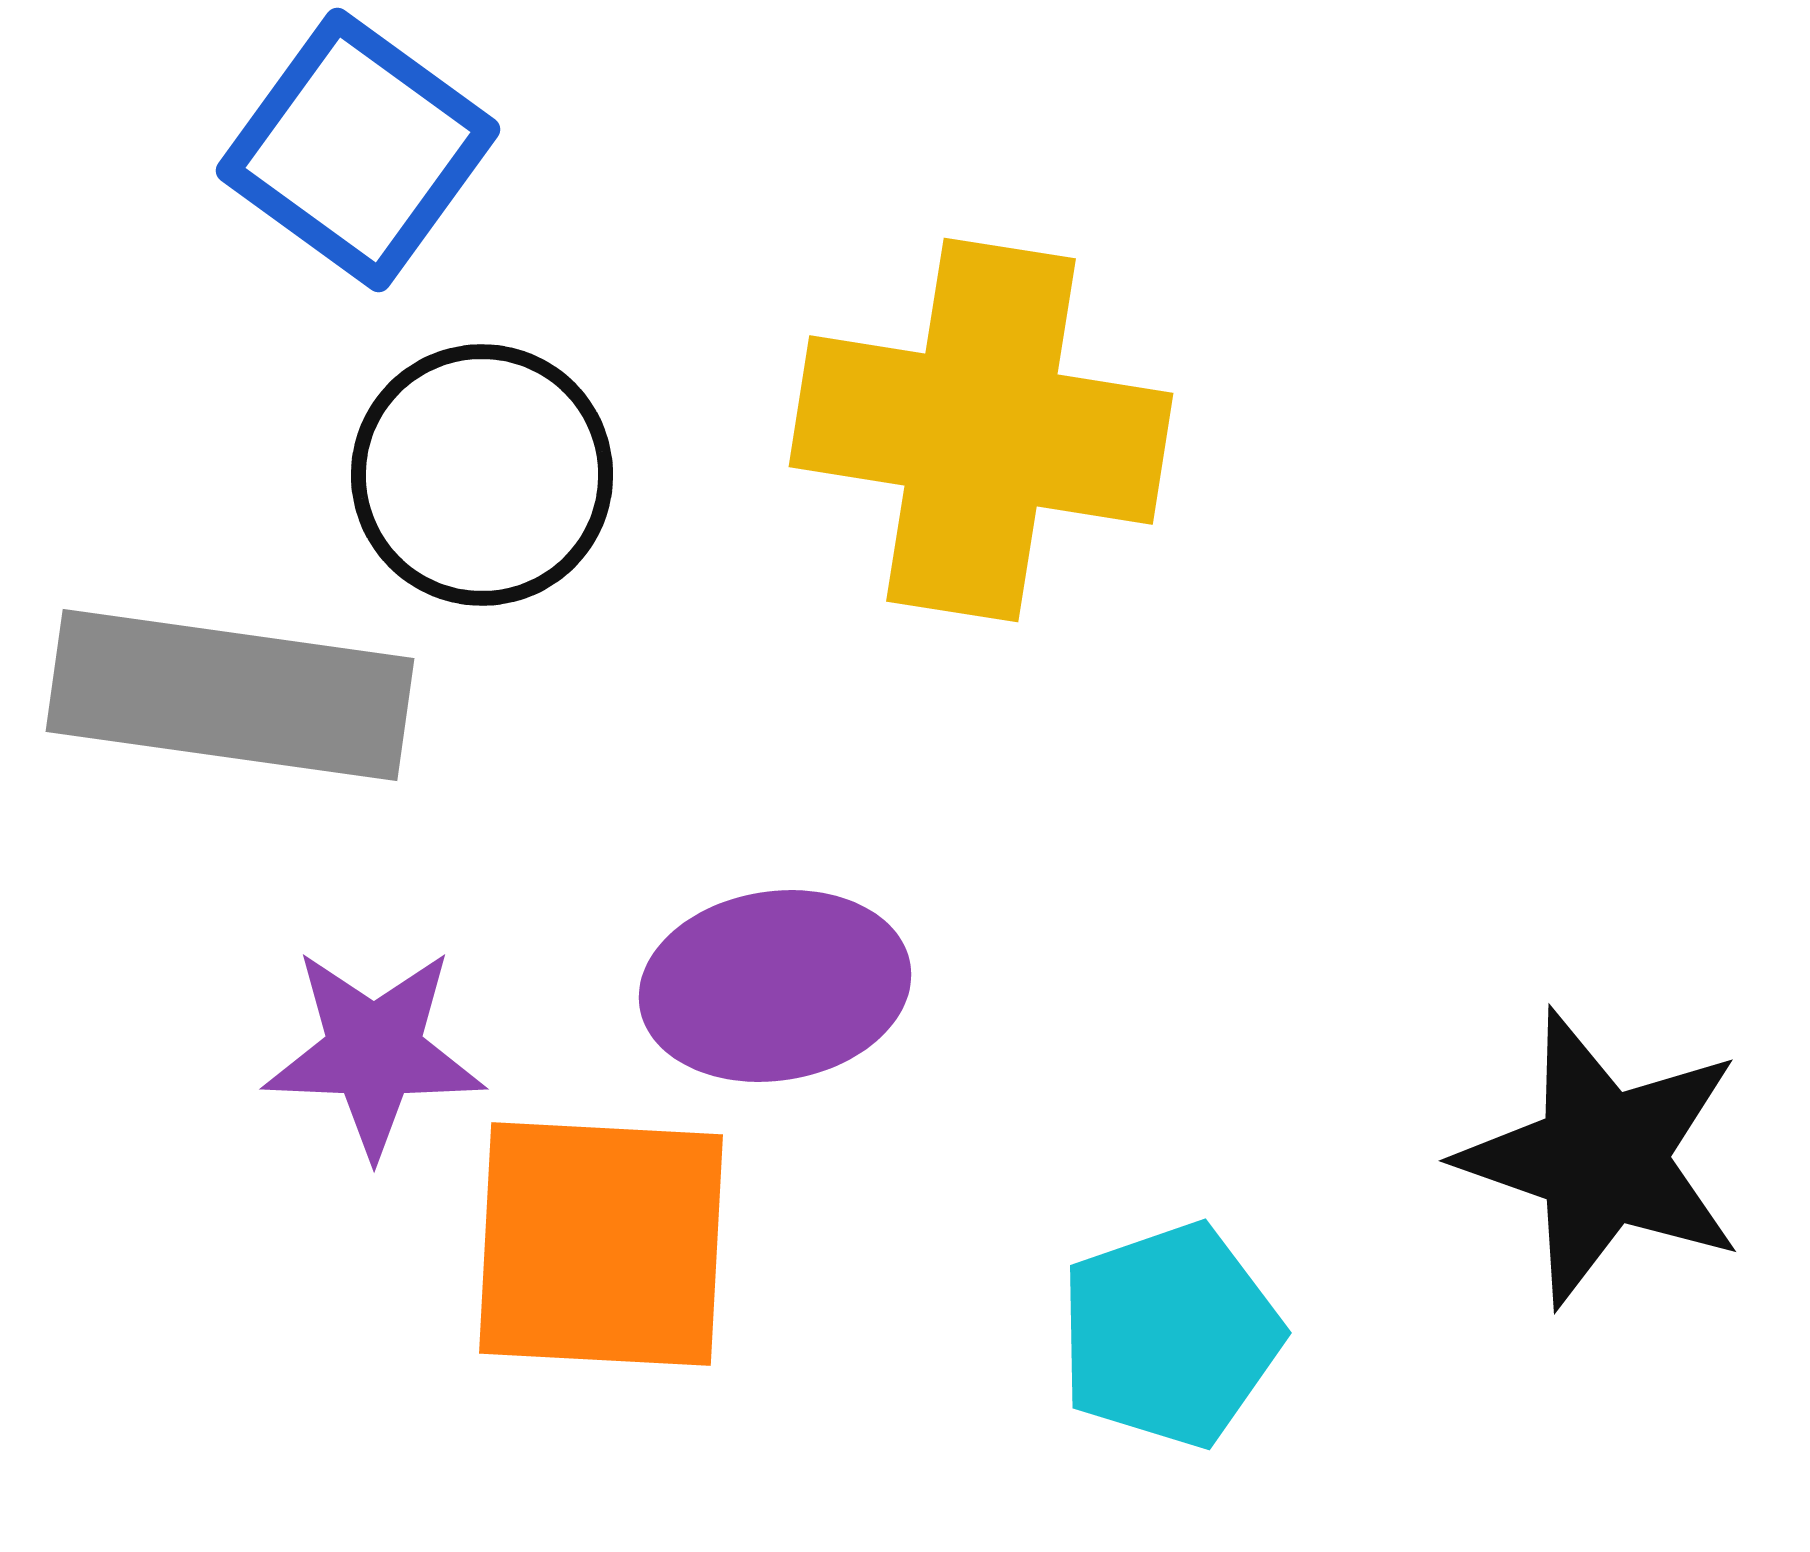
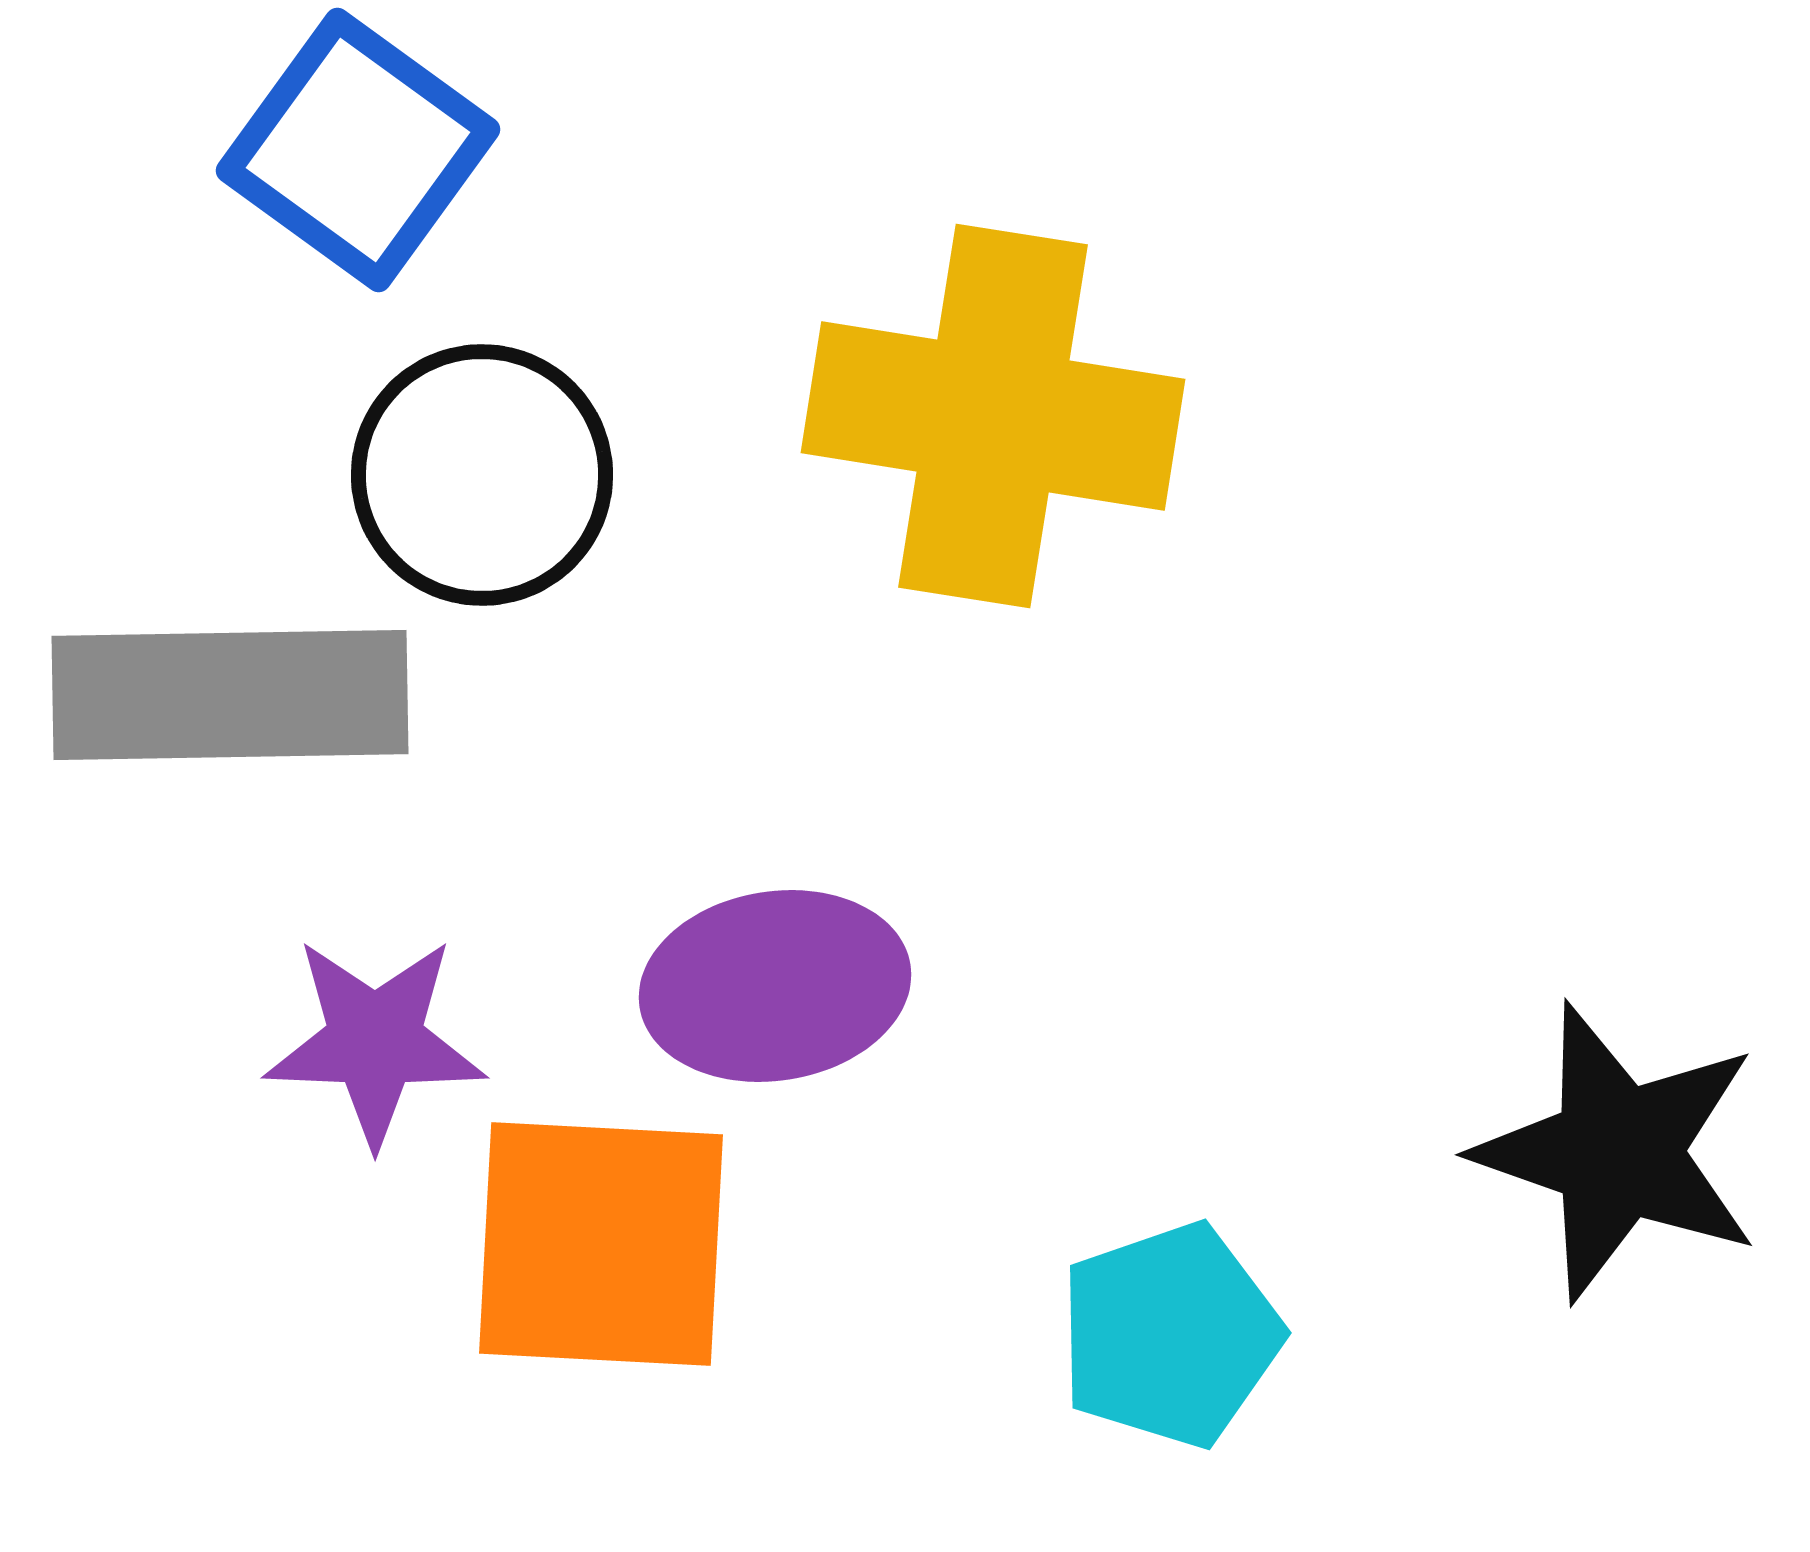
yellow cross: moved 12 px right, 14 px up
gray rectangle: rotated 9 degrees counterclockwise
purple star: moved 1 px right, 11 px up
black star: moved 16 px right, 6 px up
